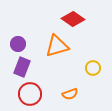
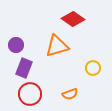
purple circle: moved 2 px left, 1 px down
purple rectangle: moved 2 px right, 1 px down
